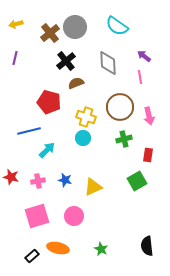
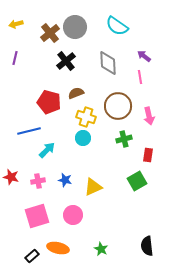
brown semicircle: moved 10 px down
brown circle: moved 2 px left, 1 px up
pink circle: moved 1 px left, 1 px up
